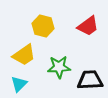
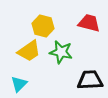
red trapezoid: moved 1 px right, 3 px up; rotated 130 degrees counterclockwise
yellow trapezoid: moved 5 px right, 4 px up
green star: moved 2 px right, 15 px up; rotated 15 degrees clockwise
